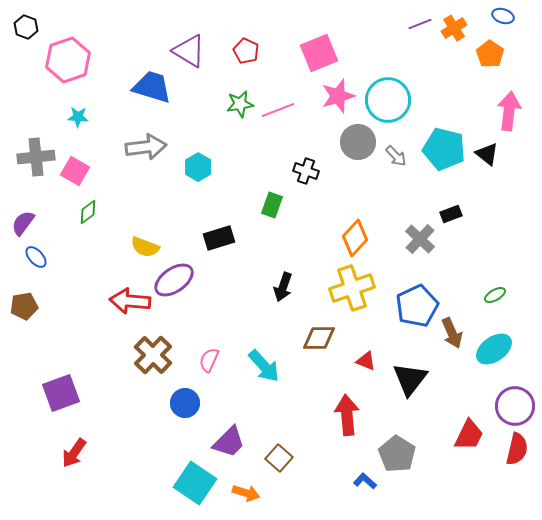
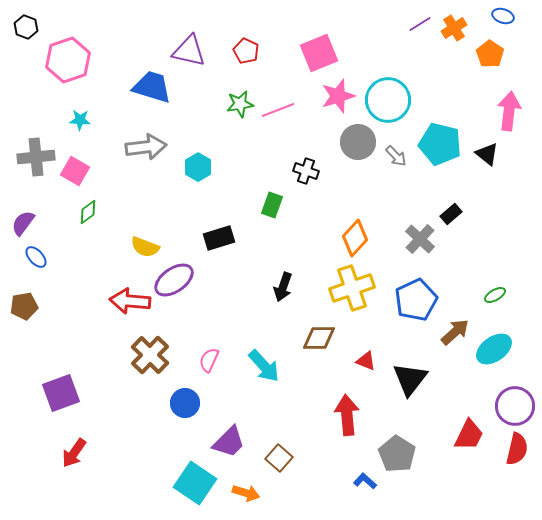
purple line at (420, 24): rotated 10 degrees counterclockwise
purple triangle at (189, 51): rotated 18 degrees counterclockwise
cyan star at (78, 117): moved 2 px right, 3 px down
cyan pentagon at (444, 149): moved 4 px left, 5 px up
black rectangle at (451, 214): rotated 20 degrees counterclockwise
blue pentagon at (417, 306): moved 1 px left, 6 px up
brown arrow at (452, 333): moved 3 px right, 1 px up; rotated 108 degrees counterclockwise
brown cross at (153, 355): moved 3 px left
